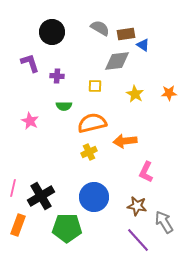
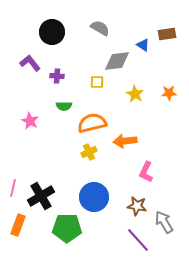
brown rectangle: moved 41 px right
purple L-shape: rotated 20 degrees counterclockwise
yellow square: moved 2 px right, 4 px up
